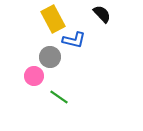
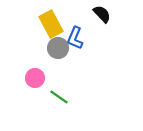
yellow rectangle: moved 2 px left, 5 px down
blue L-shape: moved 1 px right, 2 px up; rotated 100 degrees clockwise
gray circle: moved 8 px right, 9 px up
pink circle: moved 1 px right, 2 px down
